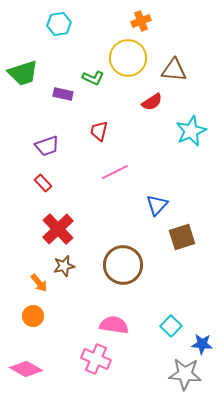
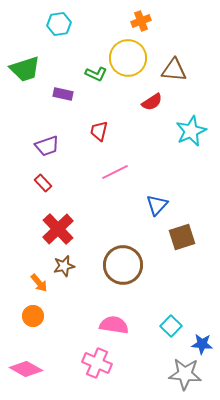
green trapezoid: moved 2 px right, 4 px up
green L-shape: moved 3 px right, 4 px up
pink cross: moved 1 px right, 4 px down
